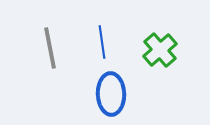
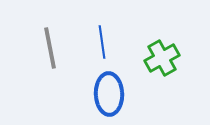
green cross: moved 2 px right, 8 px down; rotated 12 degrees clockwise
blue ellipse: moved 2 px left
